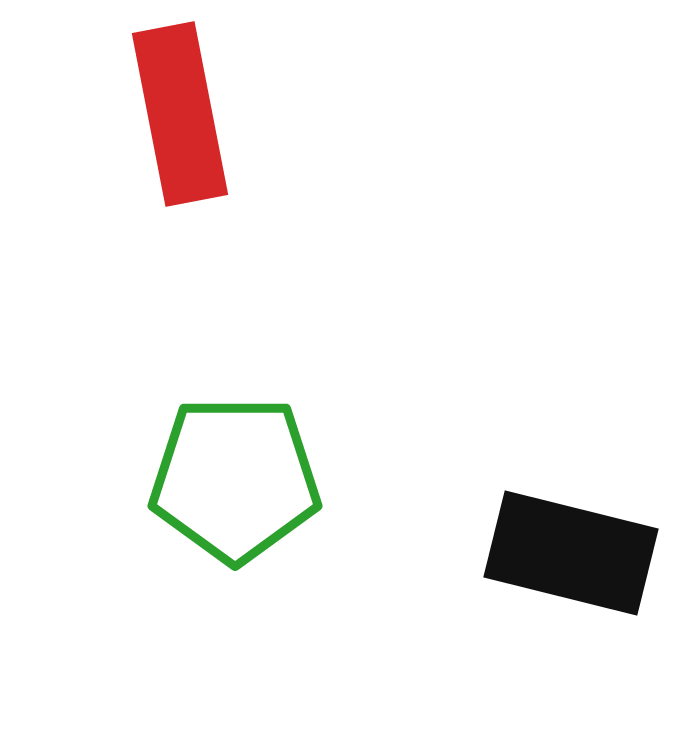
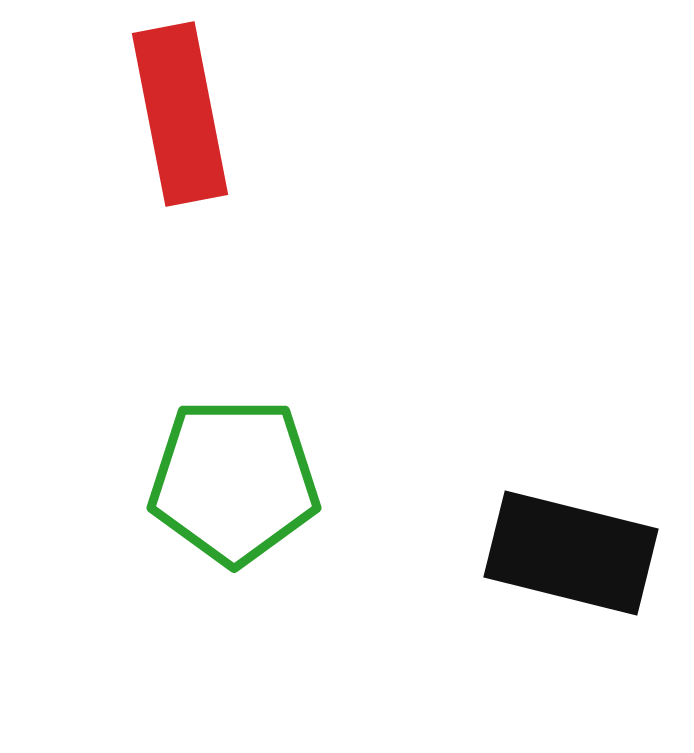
green pentagon: moved 1 px left, 2 px down
